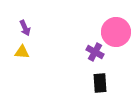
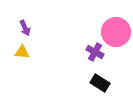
black rectangle: rotated 54 degrees counterclockwise
